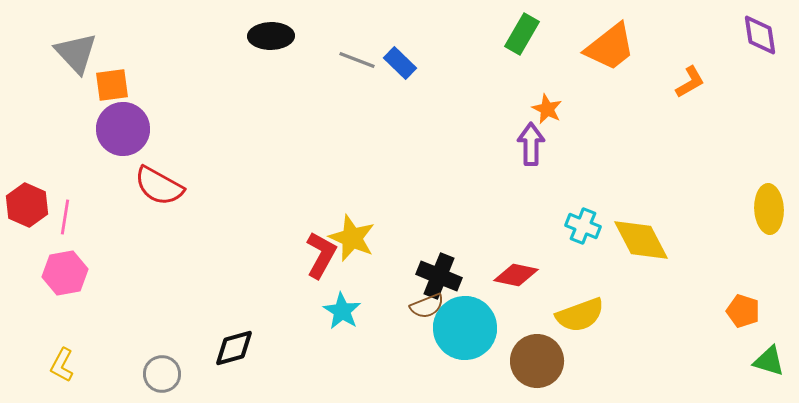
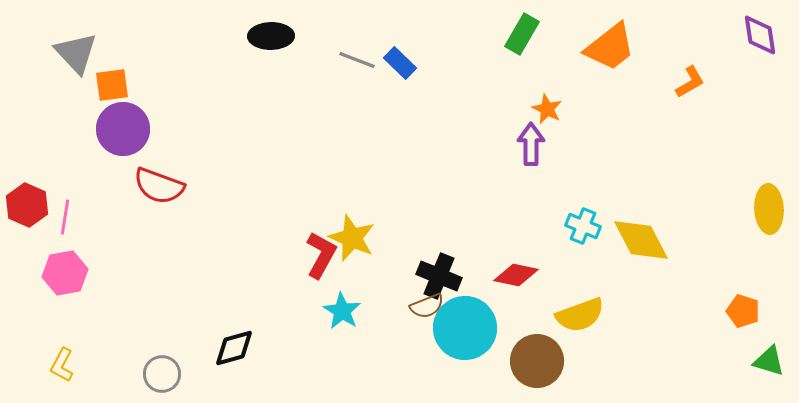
red semicircle: rotated 9 degrees counterclockwise
